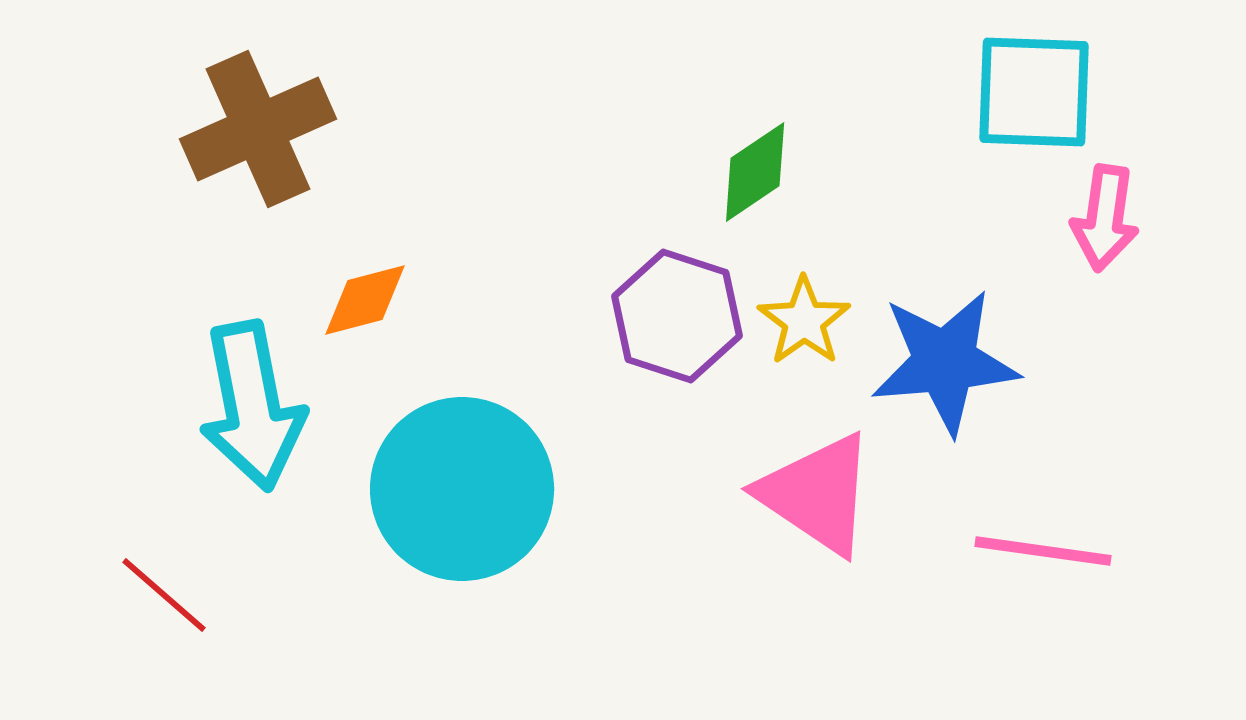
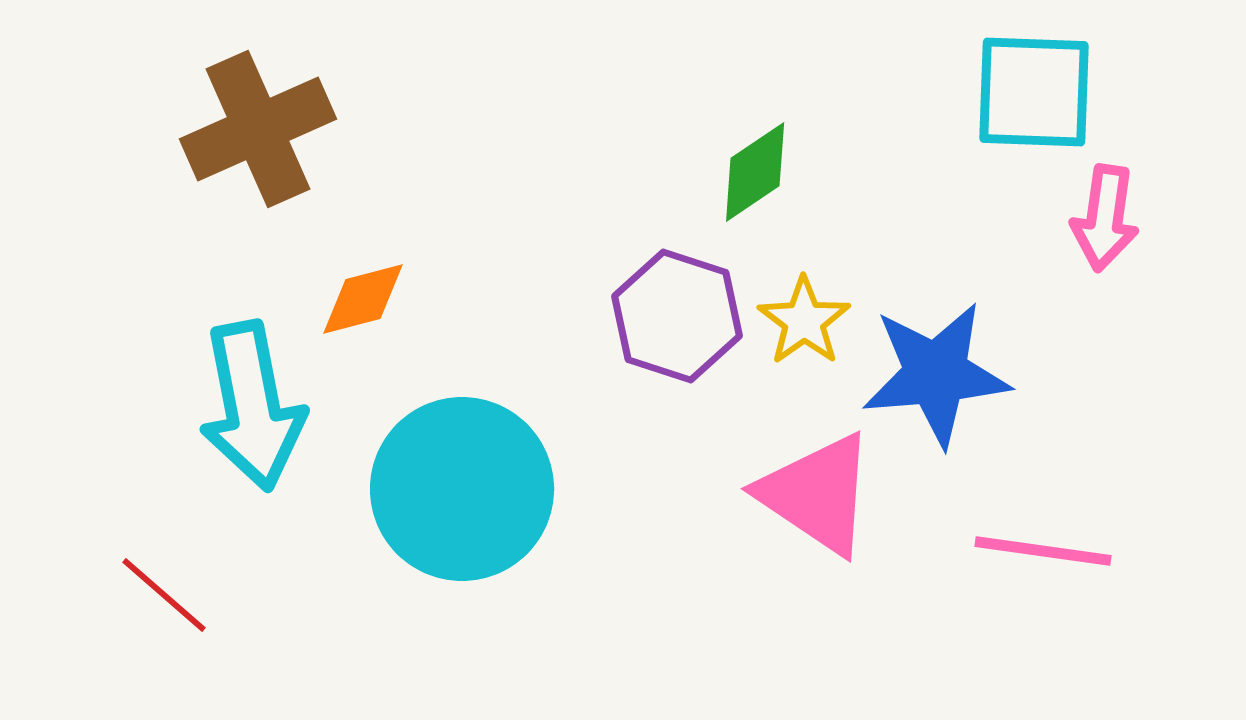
orange diamond: moved 2 px left, 1 px up
blue star: moved 9 px left, 12 px down
